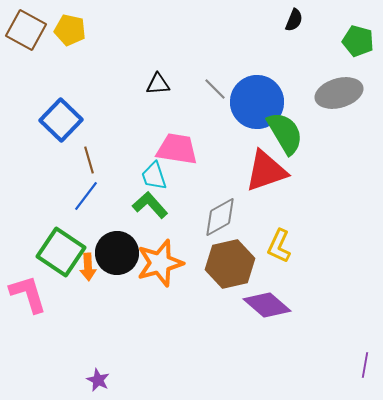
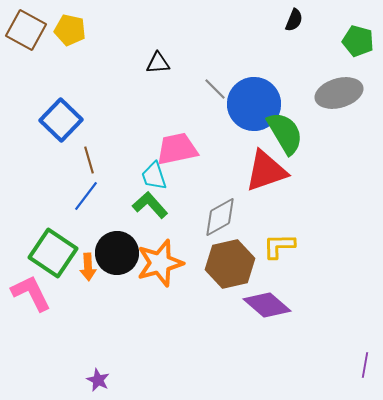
black triangle: moved 21 px up
blue circle: moved 3 px left, 2 px down
pink trapezoid: rotated 21 degrees counterclockwise
yellow L-shape: rotated 64 degrees clockwise
green square: moved 8 px left, 1 px down
pink L-shape: moved 3 px right, 1 px up; rotated 9 degrees counterclockwise
